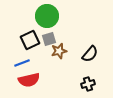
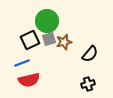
green circle: moved 5 px down
brown star: moved 5 px right, 9 px up
